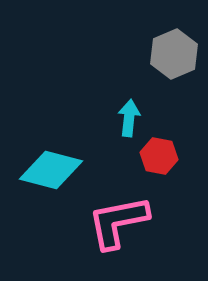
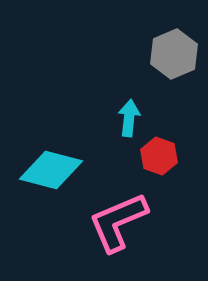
red hexagon: rotated 9 degrees clockwise
pink L-shape: rotated 12 degrees counterclockwise
